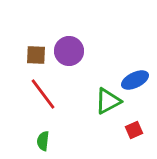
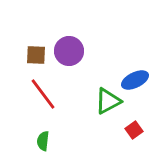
red square: rotated 12 degrees counterclockwise
